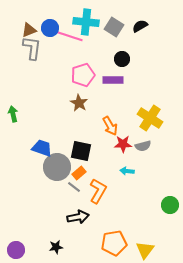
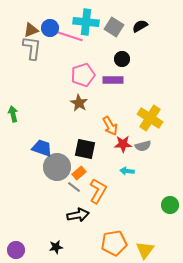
brown triangle: moved 2 px right
black square: moved 4 px right, 2 px up
black arrow: moved 2 px up
